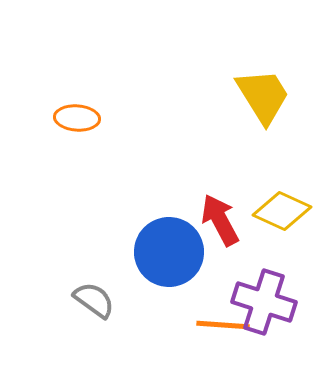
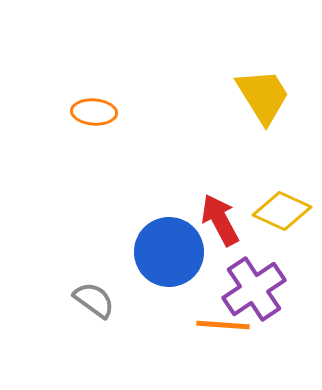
orange ellipse: moved 17 px right, 6 px up
purple cross: moved 10 px left, 13 px up; rotated 38 degrees clockwise
